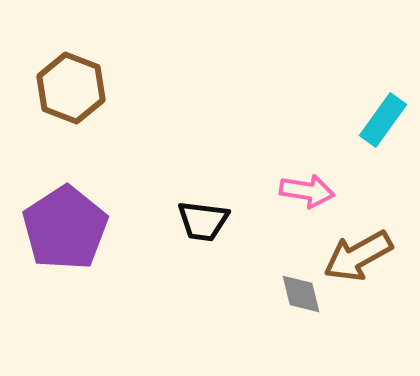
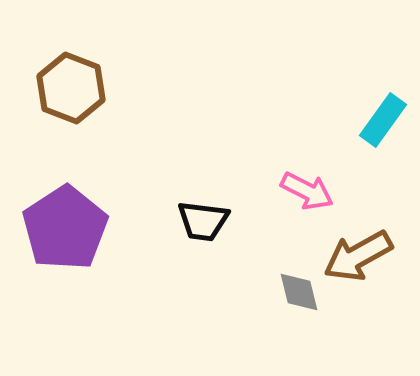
pink arrow: rotated 18 degrees clockwise
gray diamond: moved 2 px left, 2 px up
